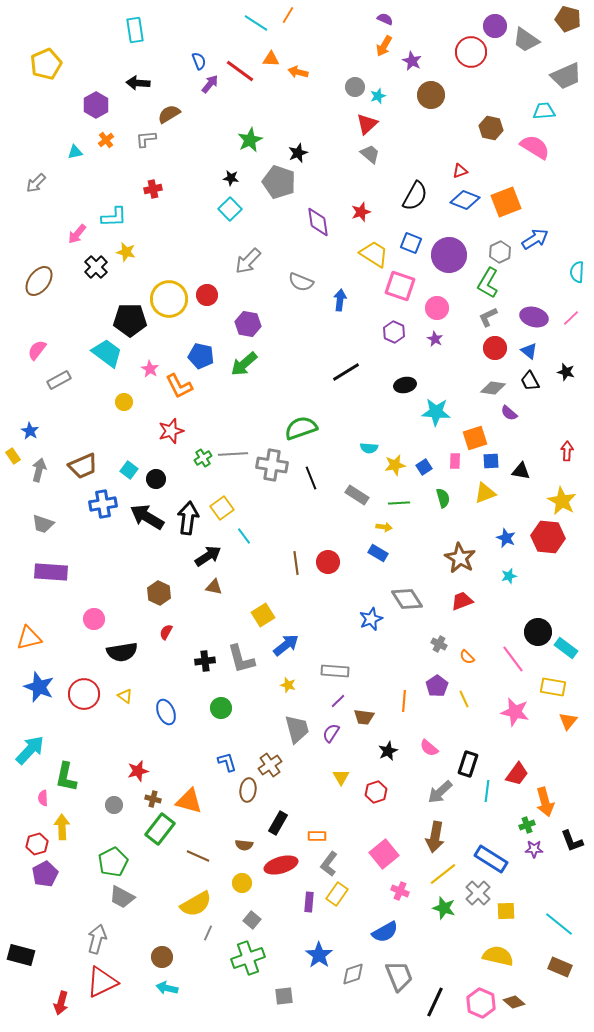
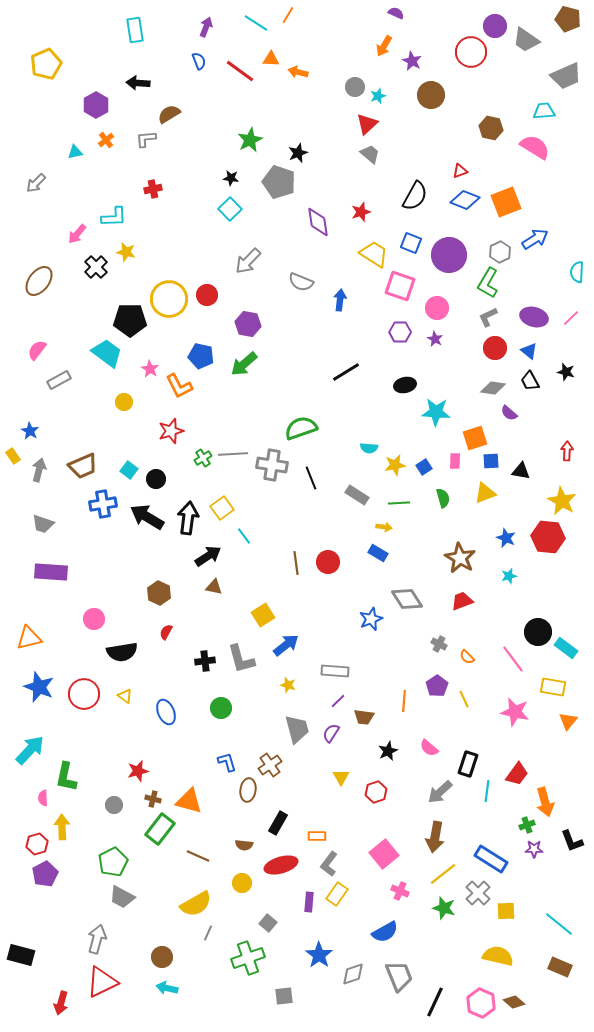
purple semicircle at (385, 19): moved 11 px right, 6 px up
purple arrow at (210, 84): moved 4 px left, 57 px up; rotated 18 degrees counterclockwise
purple hexagon at (394, 332): moved 6 px right; rotated 25 degrees counterclockwise
gray square at (252, 920): moved 16 px right, 3 px down
